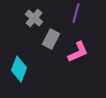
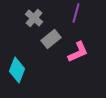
gray rectangle: rotated 24 degrees clockwise
cyan diamond: moved 2 px left, 1 px down
